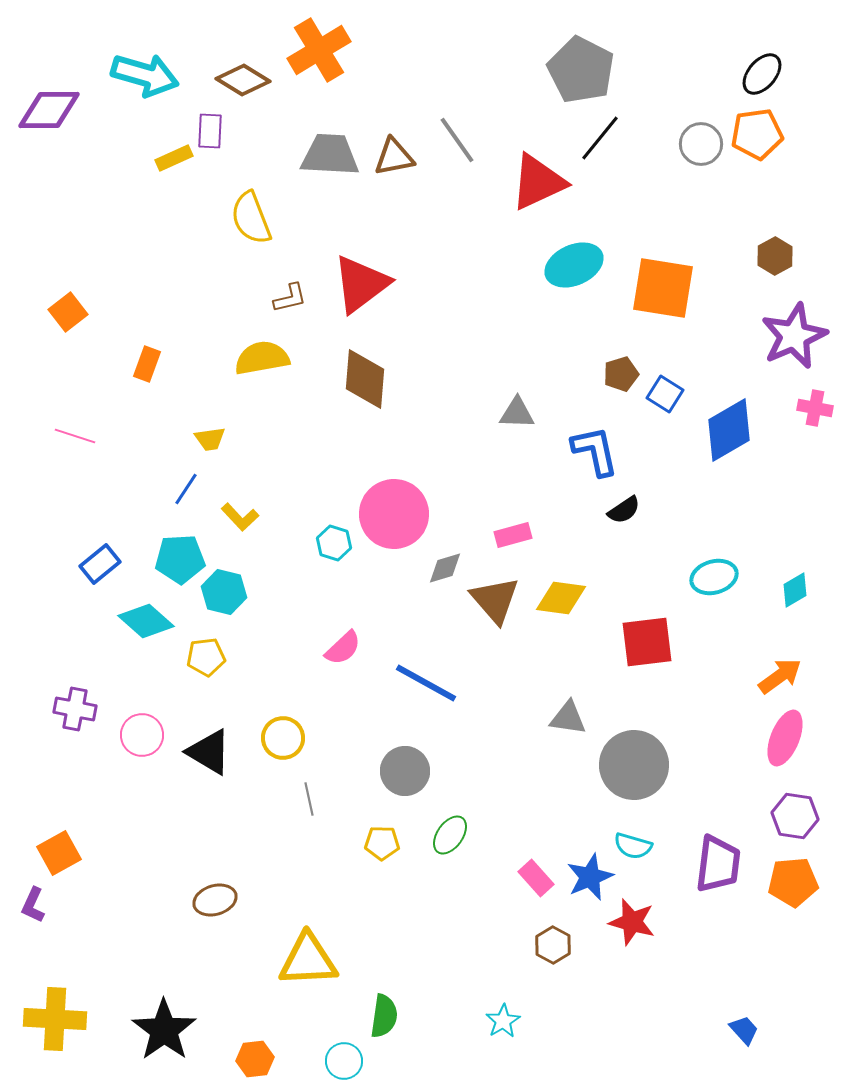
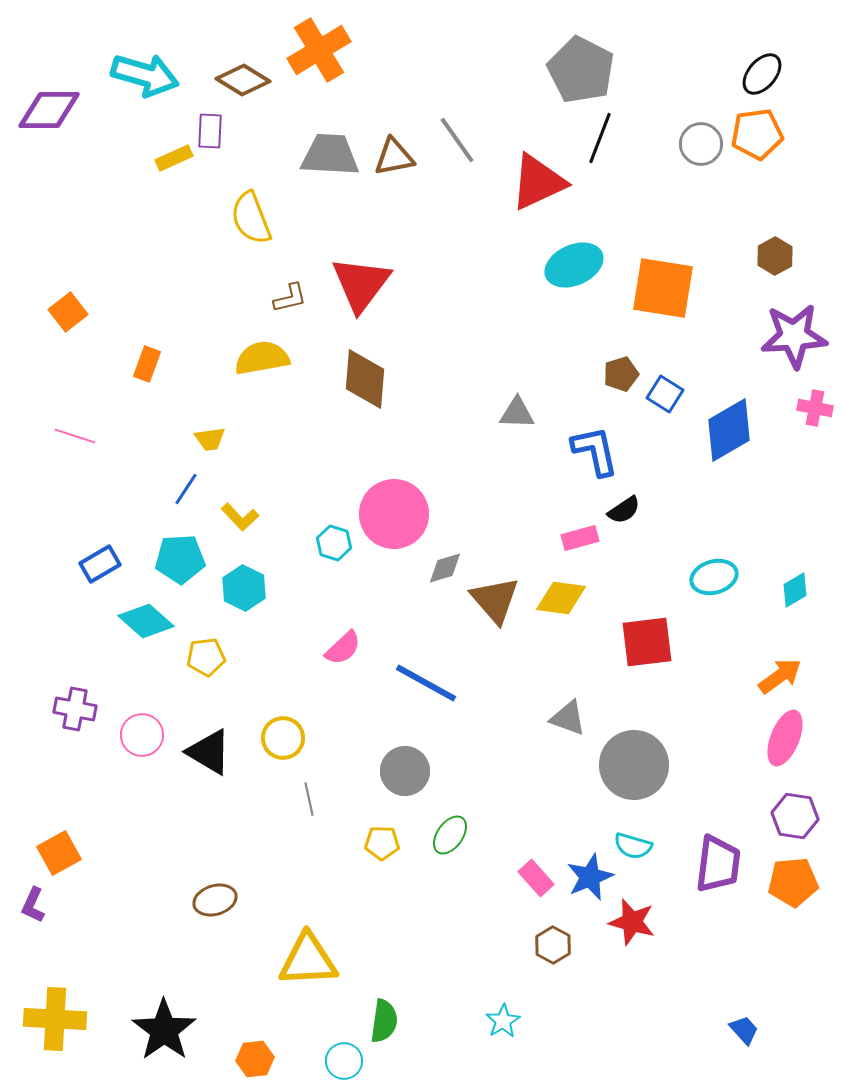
black line at (600, 138): rotated 18 degrees counterclockwise
red triangle at (361, 284): rotated 16 degrees counterclockwise
purple star at (794, 336): rotated 20 degrees clockwise
pink rectangle at (513, 535): moved 67 px right, 3 px down
blue rectangle at (100, 564): rotated 9 degrees clockwise
cyan hexagon at (224, 592): moved 20 px right, 4 px up; rotated 12 degrees clockwise
gray triangle at (568, 718): rotated 12 degrees clockwise
green semicircle at (384, 1016): moved 5 px down
